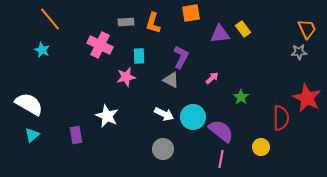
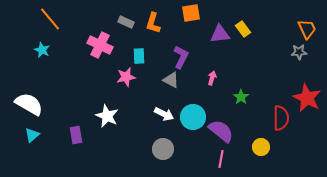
gray rectangle: rotated 28 degrees clockwise
pink arrow: rotated 32 degrees counterclockwise
